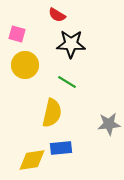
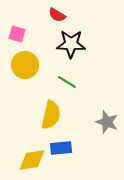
yellow semicircle: moved 1 px left, 2 px down
gray star: moved 2 px left, 2 px up; rotated 25 degrees clockwise
